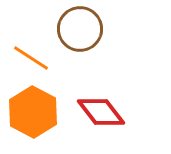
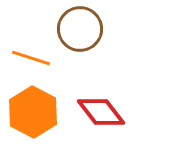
orange line: rotated 15 degrees counterclockwise
